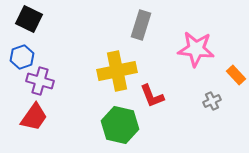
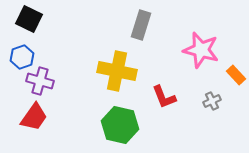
pink star: moved 5 px right, 1 px down; rotated 9 degrees clockwise
yellow cross: rotated 24 degrees clockwise
red L-shape: moved 12 px right, 1 px down
